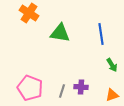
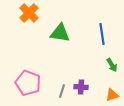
orange cross: rotated 12 degrees clockwise
blue line: moved 1 px right
pink pentagon: moved 2 px left, 5 px up
